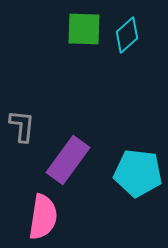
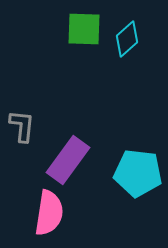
cyan diamond: moved 4 px down
pink semicircle: moved 6 px right, 4 px up
